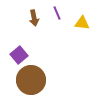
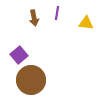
purple line: rotated 32 degrees clockwise
yellow triangle: moved 4 px right
